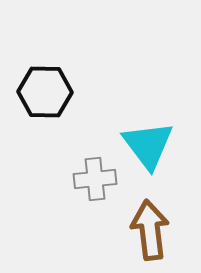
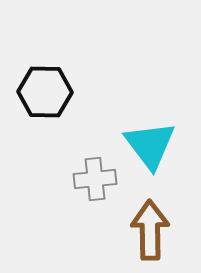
cyan triangle: moved 2 px right
brown arrow: rotated 6 degrees clockwise
